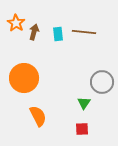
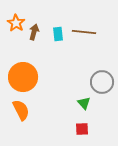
orange circle: moved 1 px left, 1 px up
green triangle: rotated 16 degrees counterclockwise
orange semicircle: moved 17 px left, 6 px up
